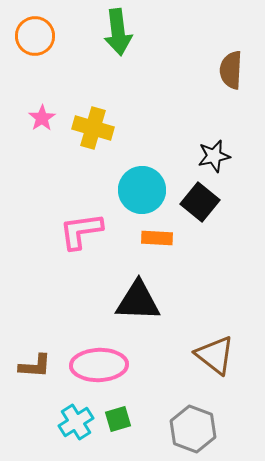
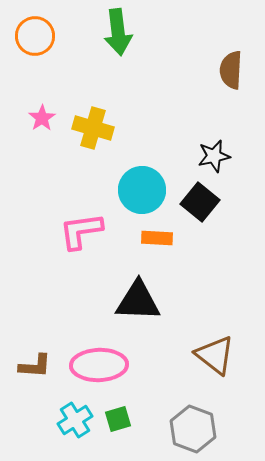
cyan cross: moved 1 px left, 2 px up
